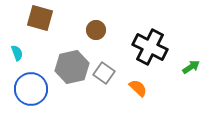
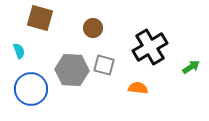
brown circle: moved 3 px left, 2 px up
black cross: rotated 32 degrees clockwise
cyan semicircle: moved 2 px right, 2 px up
gray hexagon: moved 3 px down; rotated 16 degrees clockwise
gray square: moved 8 px up; rotated 20 degrees counterclockwise
orange semicircle: rotated 36 degrees counterclockwise
